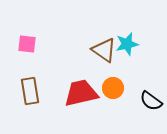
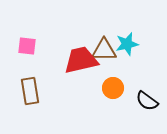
pink square: moved 2 px down
brown triangle: rotated 36 degrees counterclockwise
red trapezoid: moved 33 px up
black semicircle: moved 4 px left
